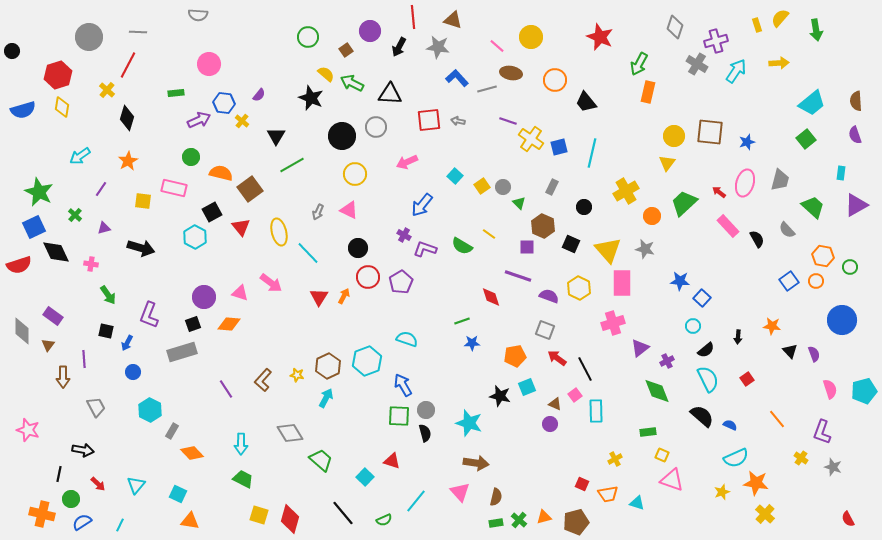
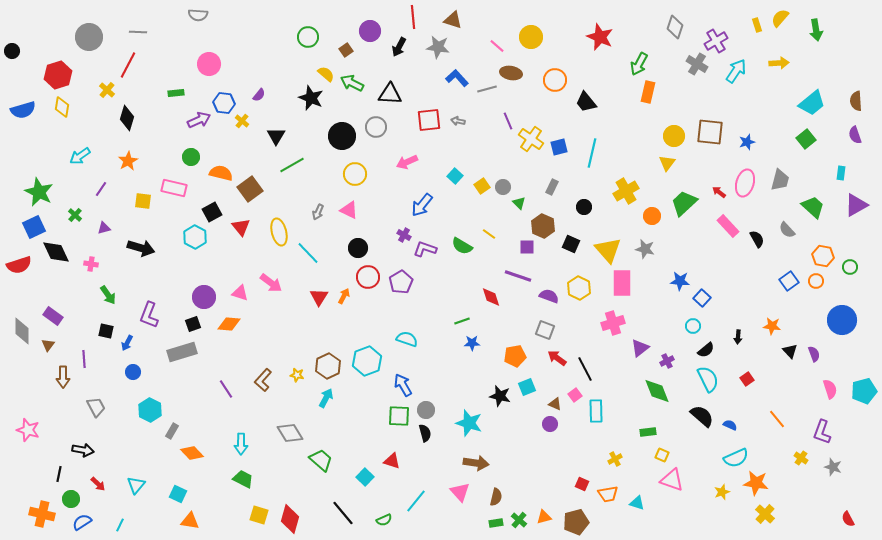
purple cross at (716, 41): rotated 15 degrees counterclockwise
purple line at (508, 121): rotated 48 degrees clockwise
